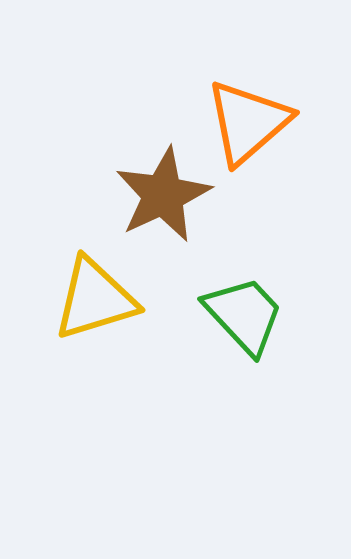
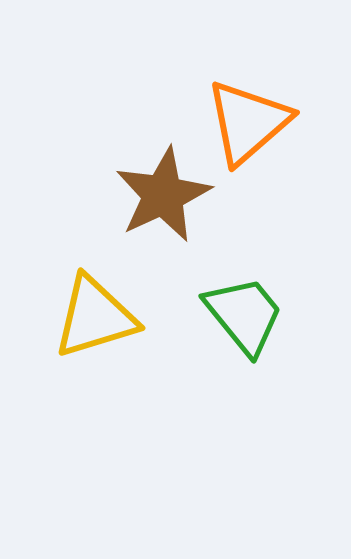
yellow triangle: moved 18 px down
green trapezoid: rotated 4 degrees clockwise
